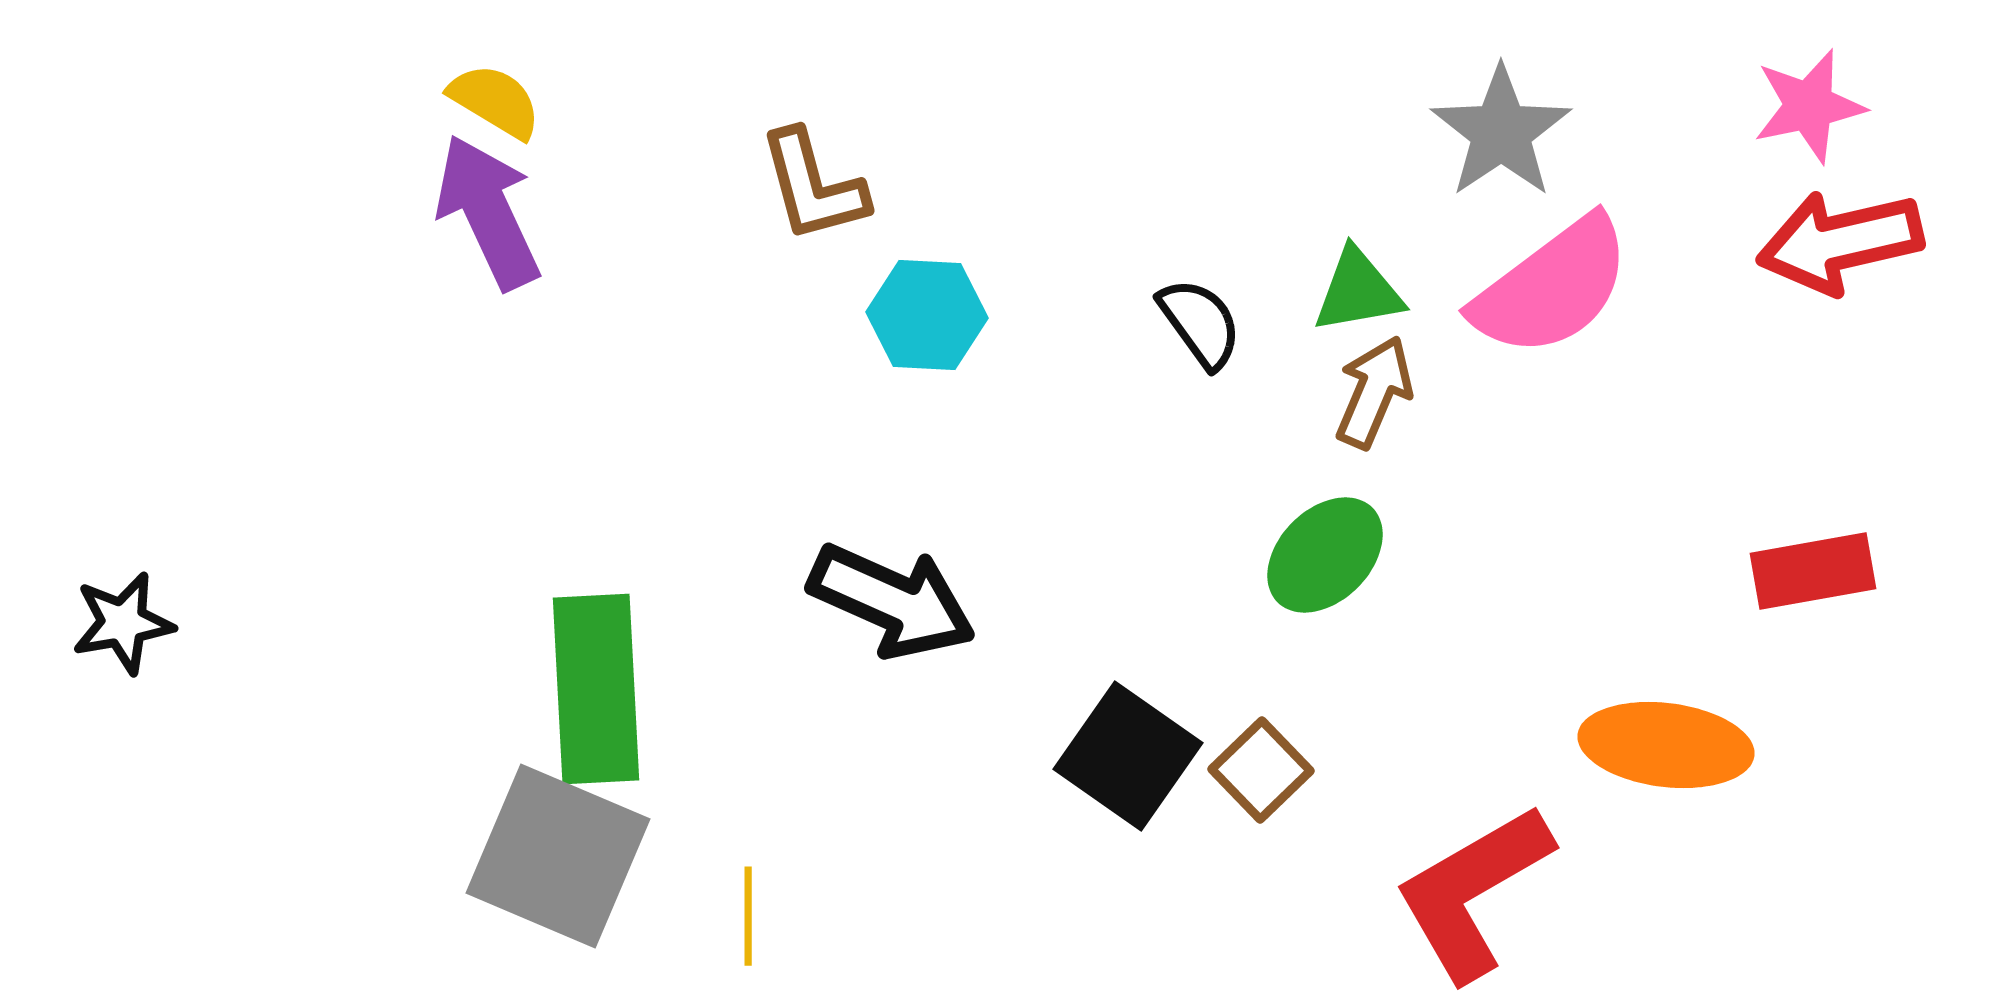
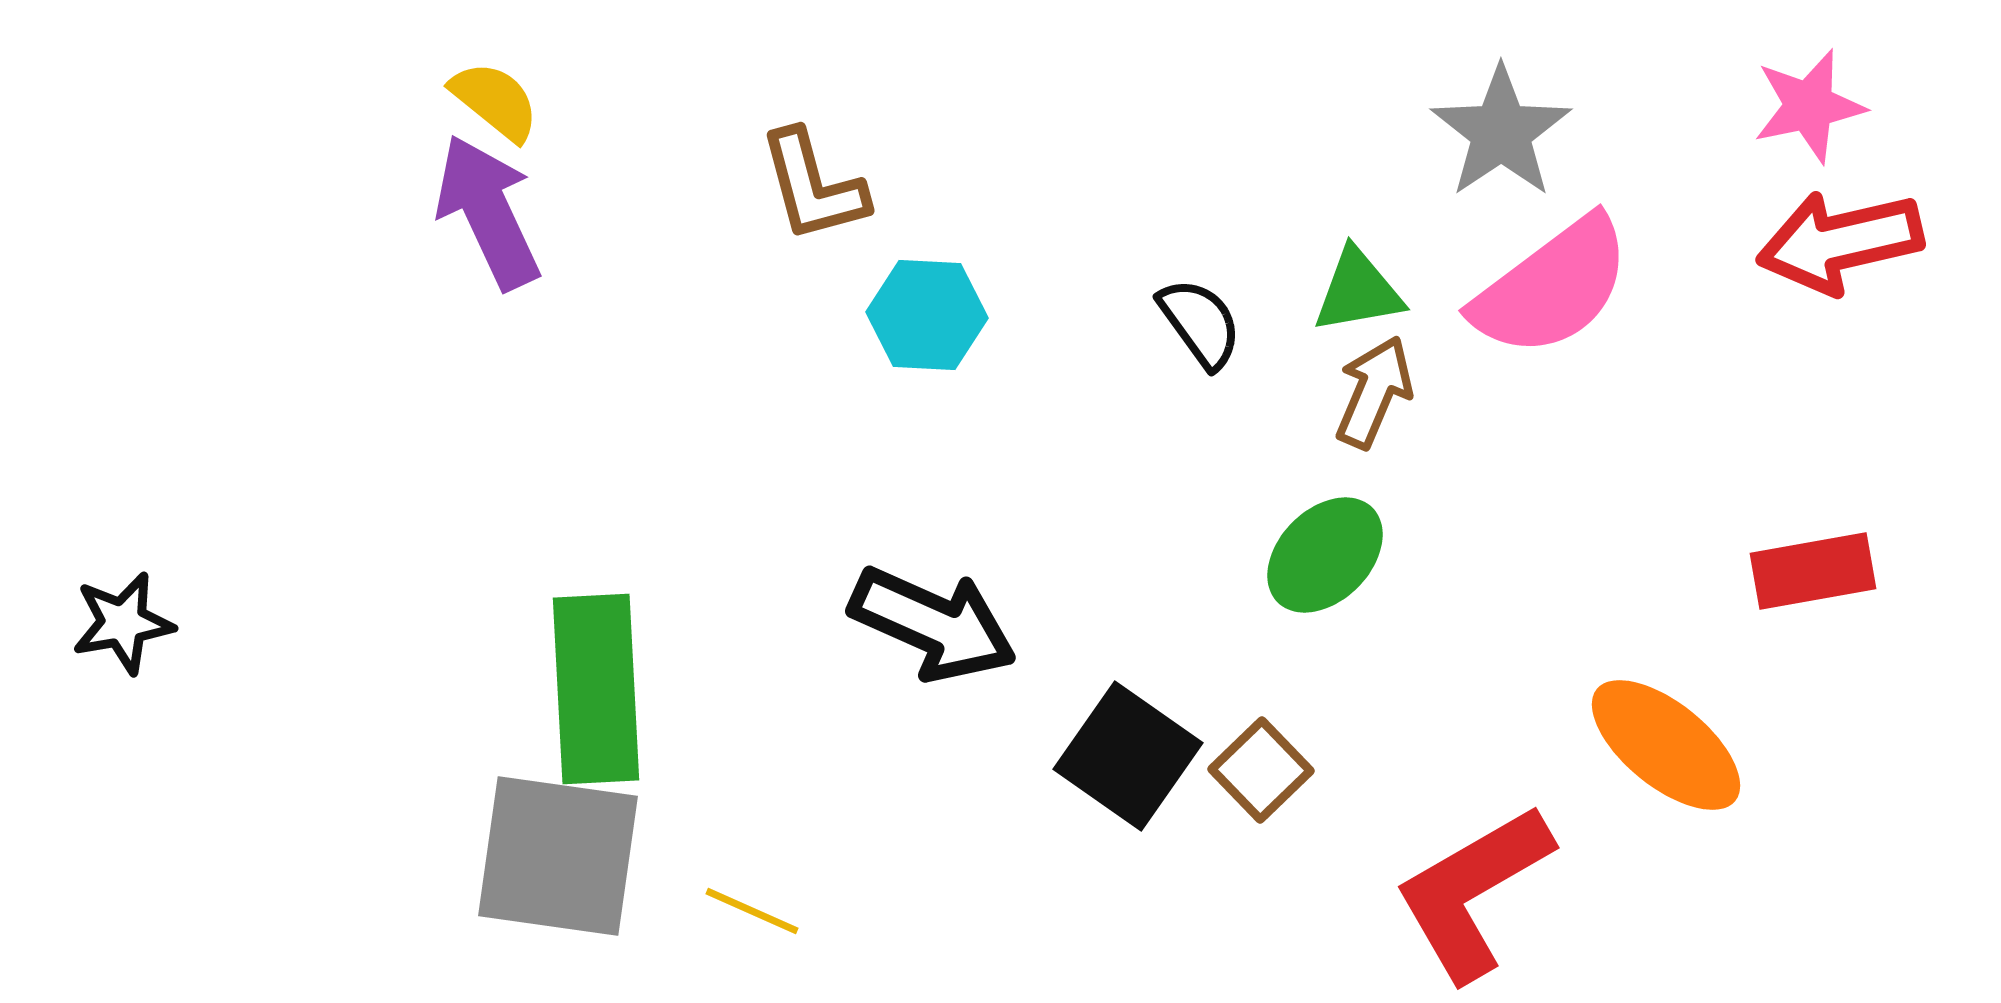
yellow semicircle: rotated 8 degrees clockwise
black arrow: moved 41 px right, 23 px down
orange ellipse: rotated 32 degrees clockwise
gray square: rotated 15 degrees counterclockwise
yellow line: moved 4 px right, 5 px up; rotated 66 degrees counterclockwise
